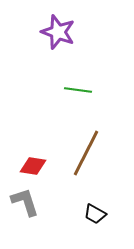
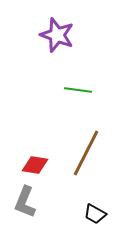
purple star: moved 1 px left, 3 px down
red diamond: moved 2 px right, 1 px up
gray L-shape: rotated 140 degrees counterclockwise
